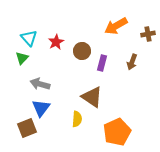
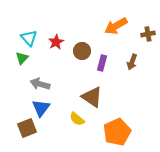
yellow semicircle: rotated 126 degrees clockwise
